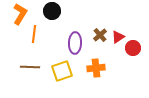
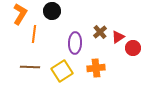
brown cross: moved 3 px up
yellow square: rotated 15 degrees counterclockwise
